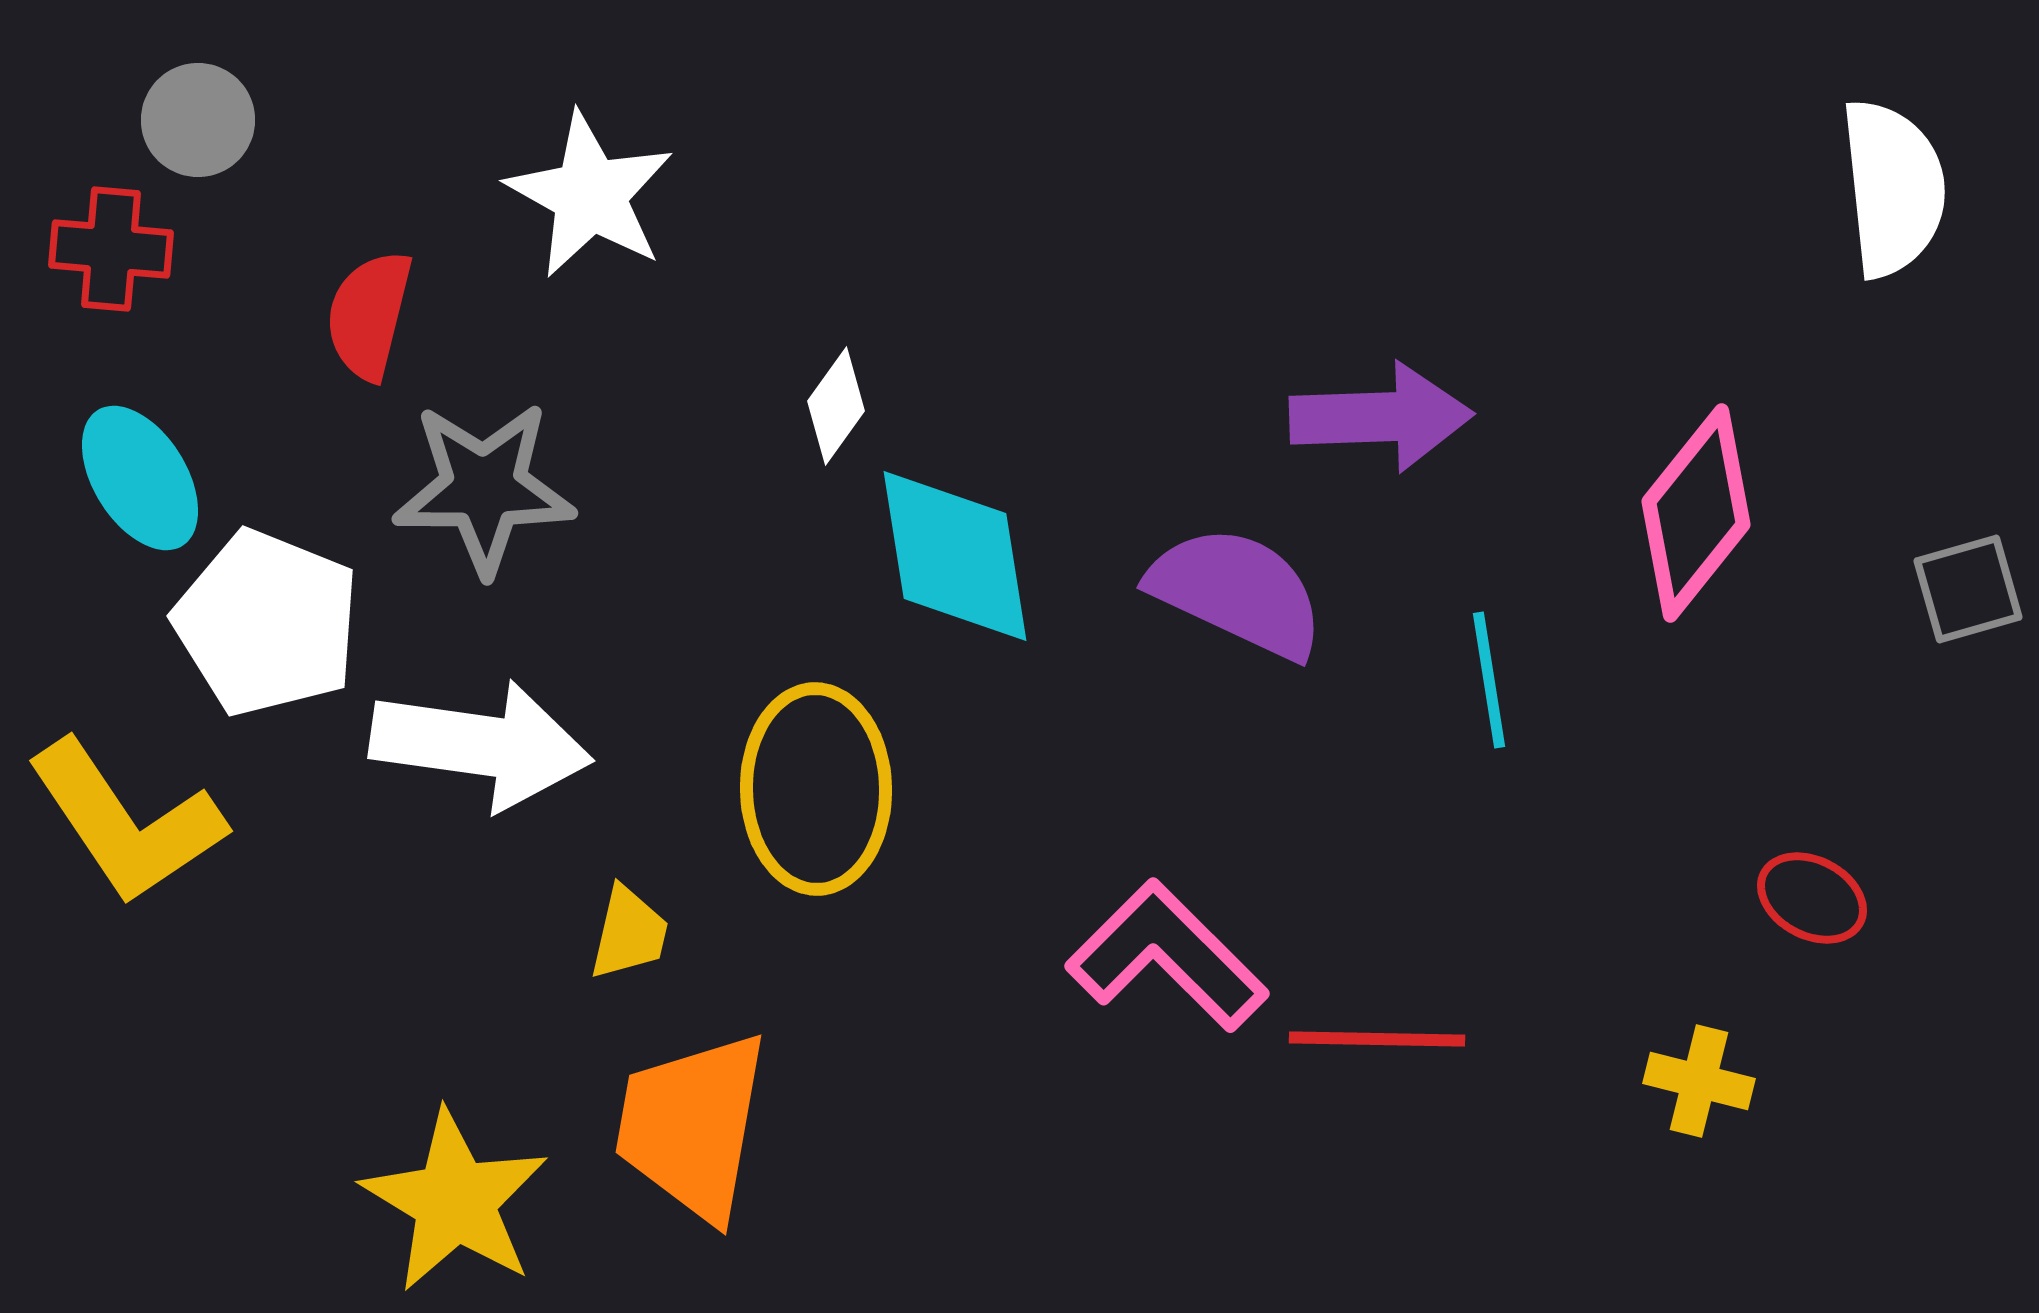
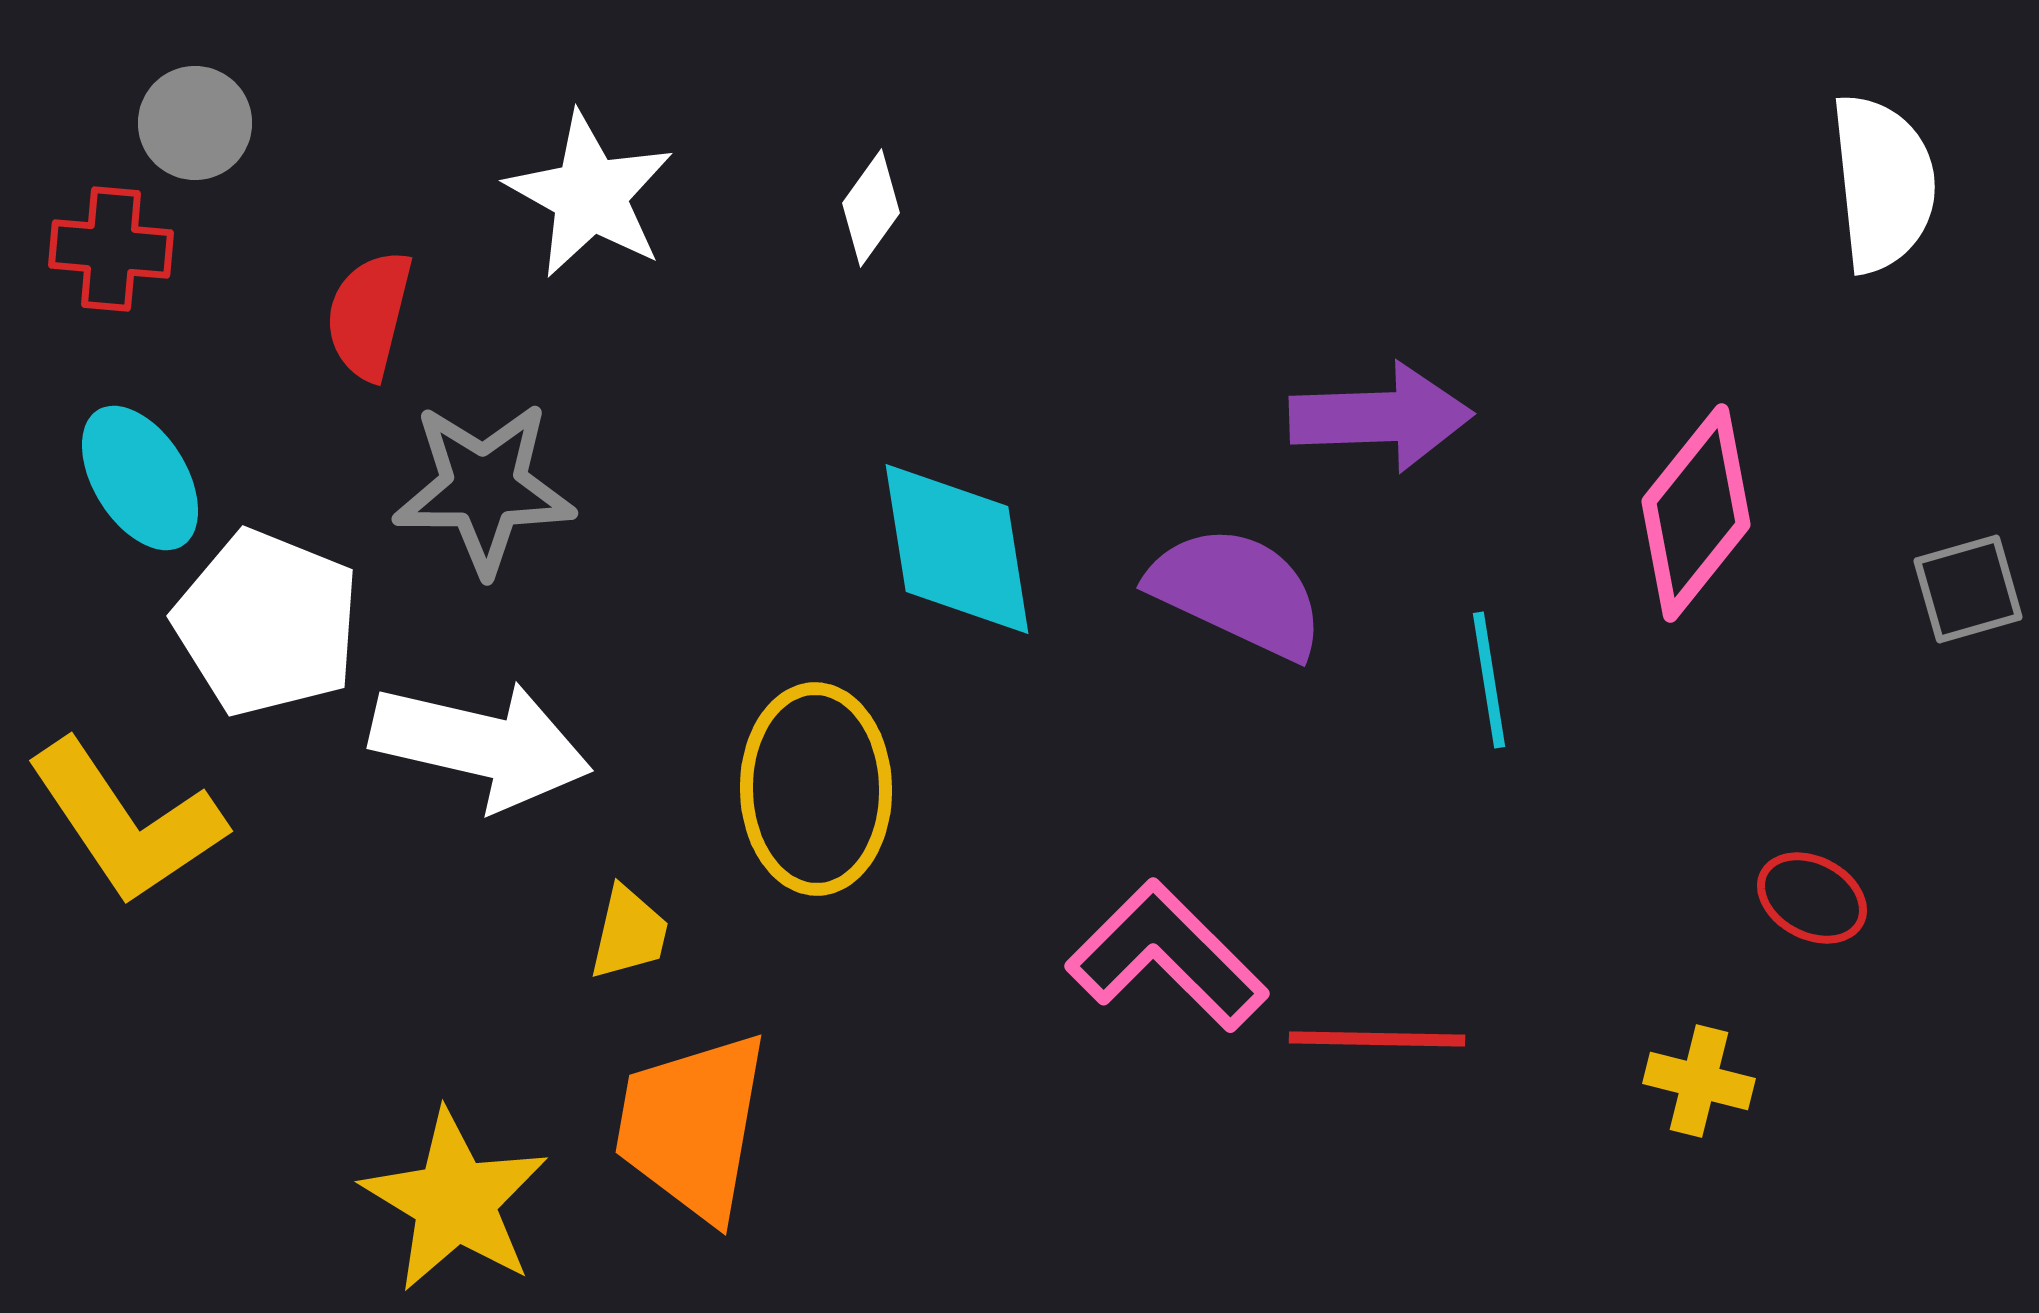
gray circle: moved 3 px left, 3 px down
white semicircle: moved 10 px left, 5 px up
white diamond: moved 35 px right, 198 px up
cyan diamond: moved 2 px right, 7 px up
white arrow: rotated 5 degrees clockwise
